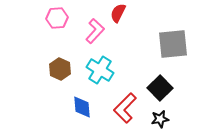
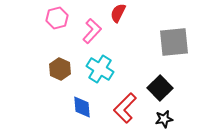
pink hexagon: rotated 10 degrees counterclockwise
pink L-shape: moved 3 px left
gray square: moved 1 px right, 2 px up
cyan cross: moved 1 px up
black star: moved 4 px right
